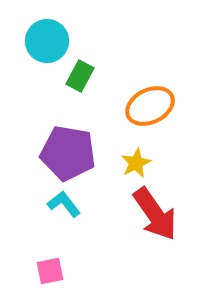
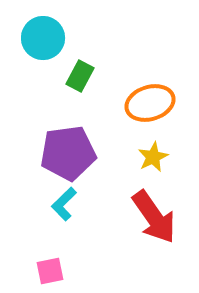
cyan circle: moved 4 px left, 3 px up
orange ellipse: moved 3 px up; rotated 9 degrees clockwise
purple pentagon: rotated 18 degrees counterclockwise
yellow star: moved 17 px right, 6 px up
cyan L-shape: rotated 96 degrees counterclockwise
red arrow: moved 1 px left, 3 px down
